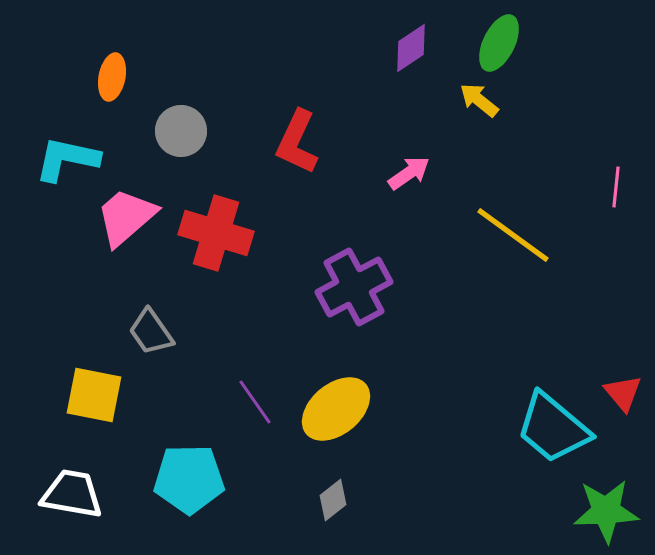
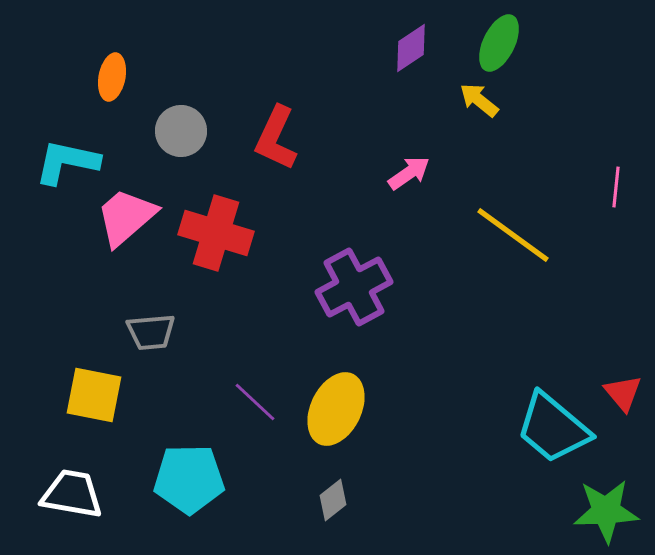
red L-shape: moved 21 px left, 4 px up
cyan L-shape: moved 3 px down
gray trapezoid: rotated 60 degrees counterclockwise
purple line: rotated 12 degrees counterclockwise
yellow ellipse: rotated 24 degrees counterclockwise
